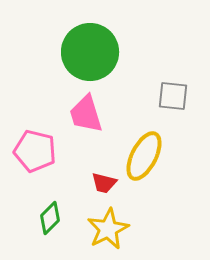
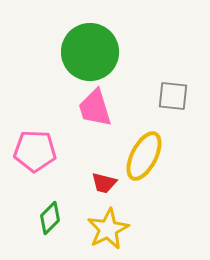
pink trapezoid: moved 9 px right, 6 px up
pink pentagon: rotated 12 degrees counterclockwise
